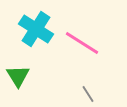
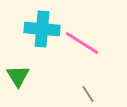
cyan cross: moved 6 px right; rotated 28 degrees counterclockwise
